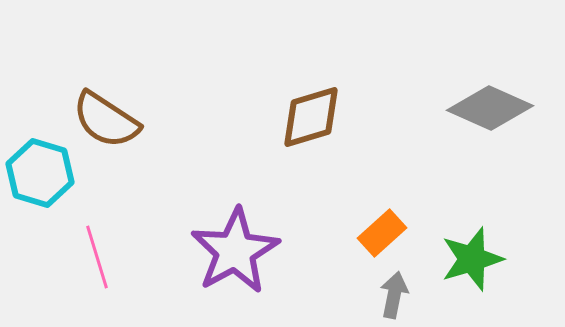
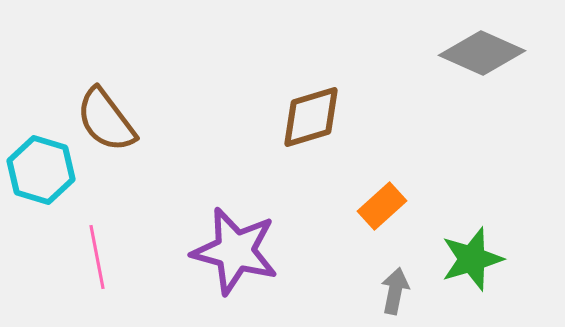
gray diamond: moved 8 px left, 55 px up
brown semicircle: rotated 20 degrees clockwise
cyan hexagon: moved 1 px right, 3 px up
orange rectangle: moved 27 px up
purple star: rotated 28 degrees counterclockwise
pink line: rotated 6 degrees clockwise
gray arrow: moved 1 px right, 4 px up
